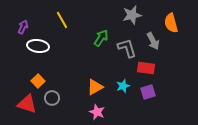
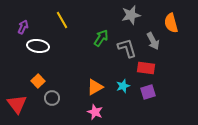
gray star: moved 1 px left
red triangle: moved 10 px left; rotated 35 degrees clockwise
pink star: moved 2 px left
